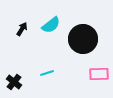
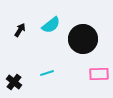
black arrow: moved 2 px left, 1 px down
